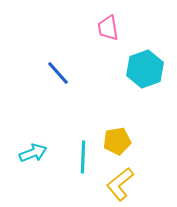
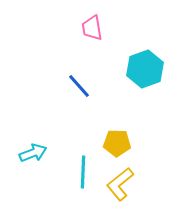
pink trapezoid: moved 16 px left
blue line: moved 21 px right, 13 px down
yellow pentagon: moved 2 px down; rotated 12 degrees clockwise
cyan line: moved 15 px down
